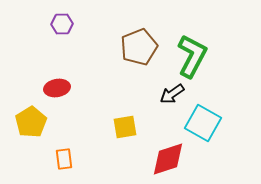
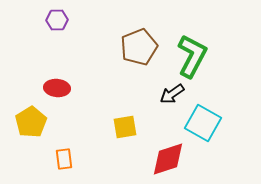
purple hexagon: moved 5 px left, 4 px up
red ellipse: rotated 15 degrees clockwise
